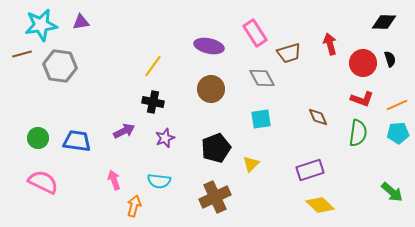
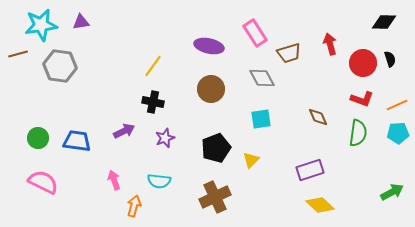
brown line: moved 4 px left
yellow triangle: moved 4 px up
green arrow: rotated 70 degrees counterclockwise
